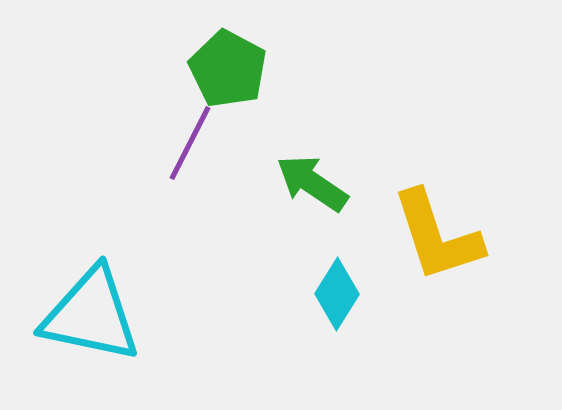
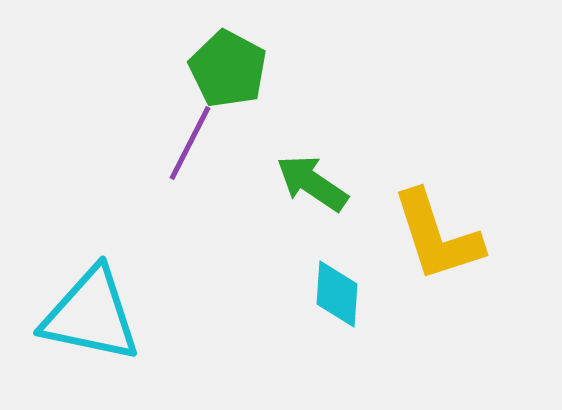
cyan diamond: rotated 28 degrees counterclockwise
